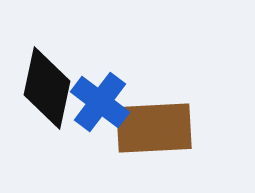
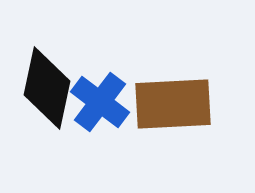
brown rectangle: moved 19 px right, 24 px up
